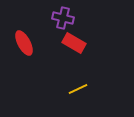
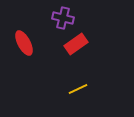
red rectangle: moved 2 px right, 1 px down; rotated 65 degrees counterclockwise
